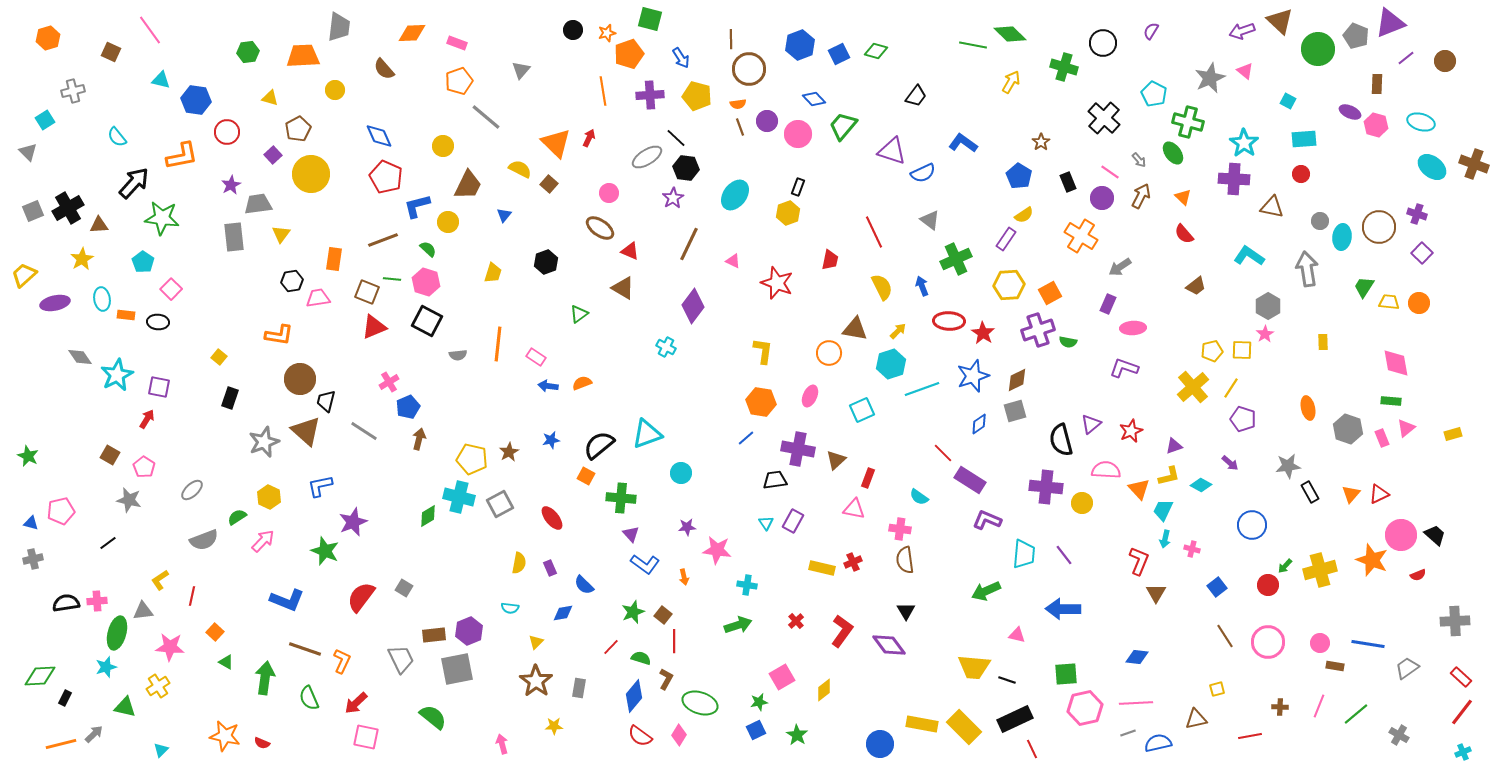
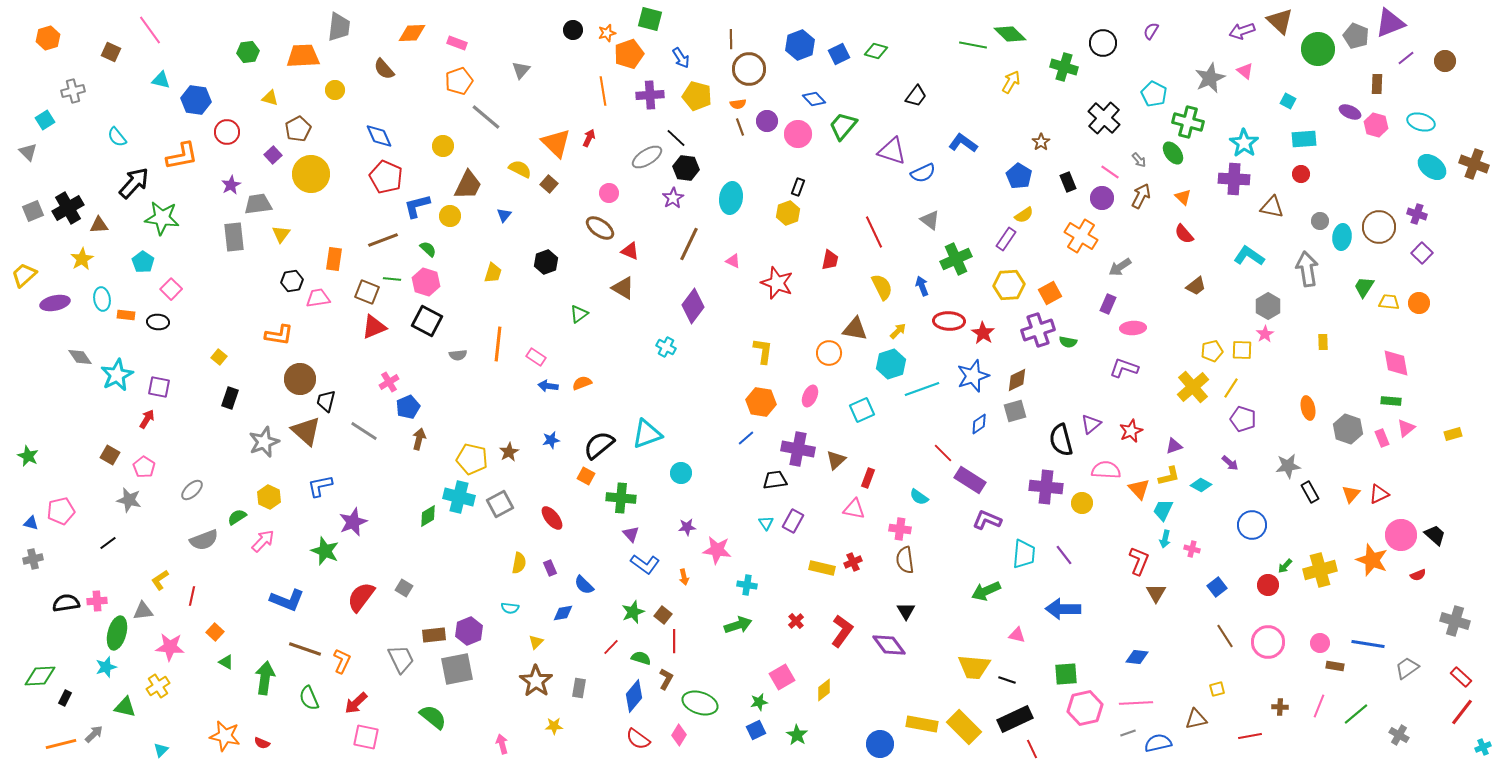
cyan ellipse at (735, 195): moved 4 px left, 3 px down; rotated 28 degrees counterclockwise
yellow circle at (448, 222): moved 2 px right, 6 px up
gray cross at (1455, 621): rotated 20 degrees clockwise
red semicircle at (640, 736): moved 2 px left, 3 px down
cyan cross at (1463, 752): moved 20 px right, 5 px up
